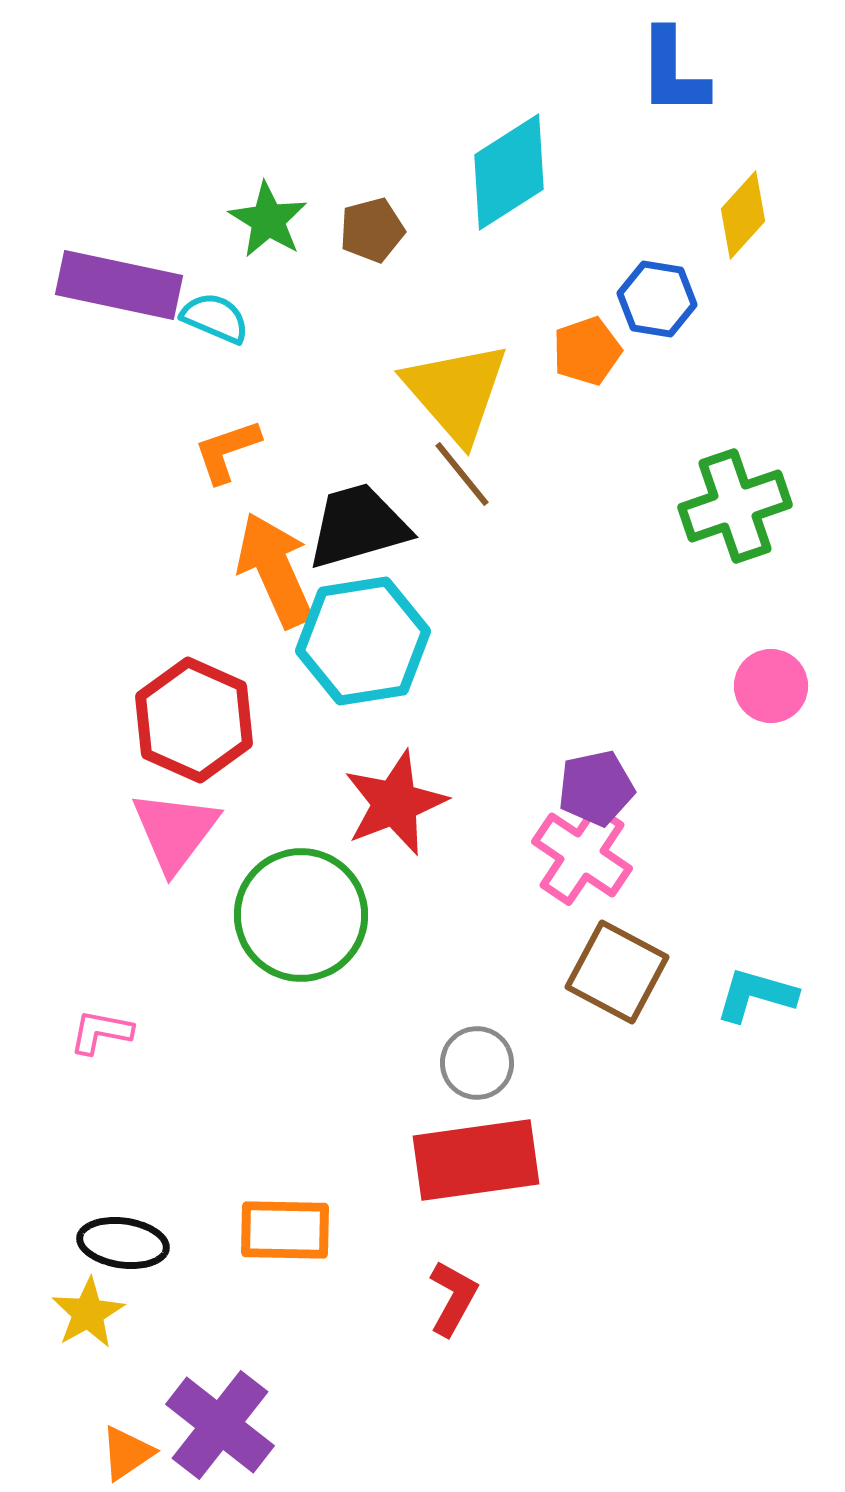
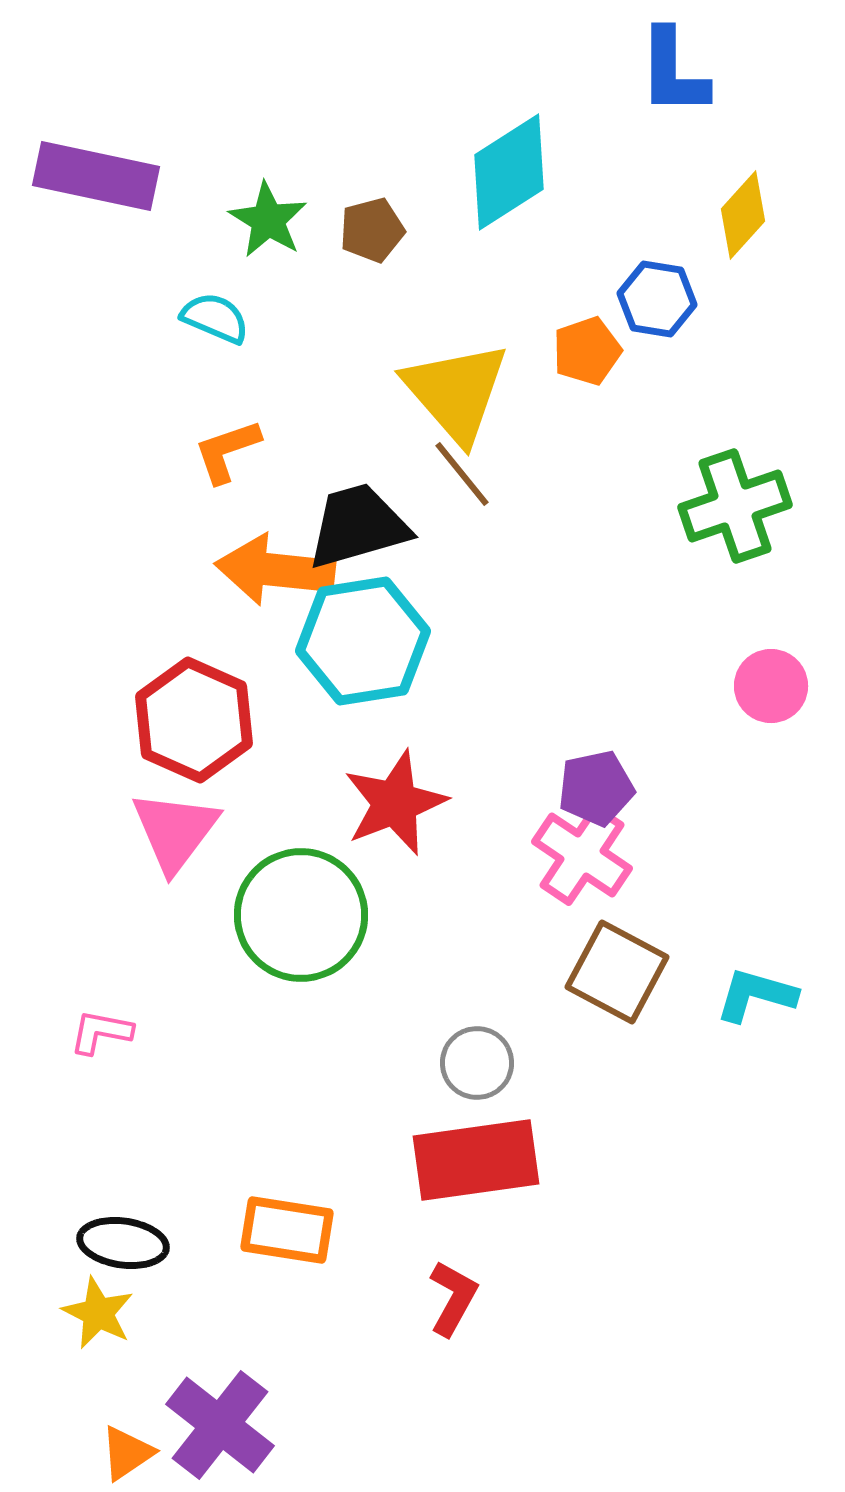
purple rectangle: moved 23 px left, 109 px up
orange arrow: rotated 60 degrees counterclockwise
orange rectangle: moved 2 px right; rotated 8 degrees clockwise
yellow star: moved 10 px right; rotated 16 degrees counterclockwise
